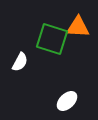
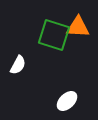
green square: moved 2 px right, 4 px up
white semicircle: moved 2 px left, 3 px down
